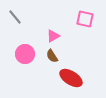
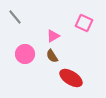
pink square: moved 1 px left, 4 px down; rotated 12 degrees clockwise
